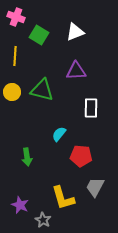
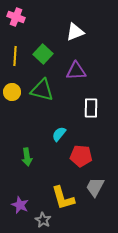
green square: moved 4 px right, 19 px down; rotated 12 degrees clockwise
